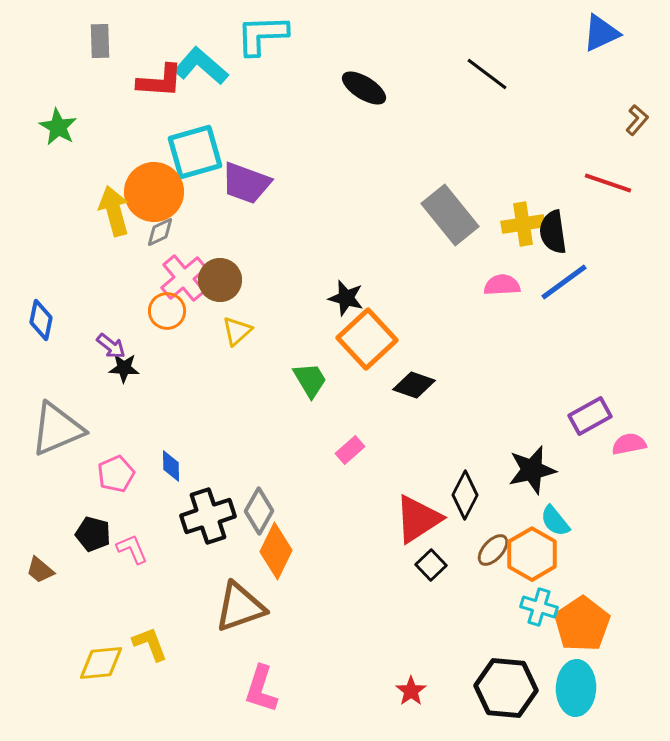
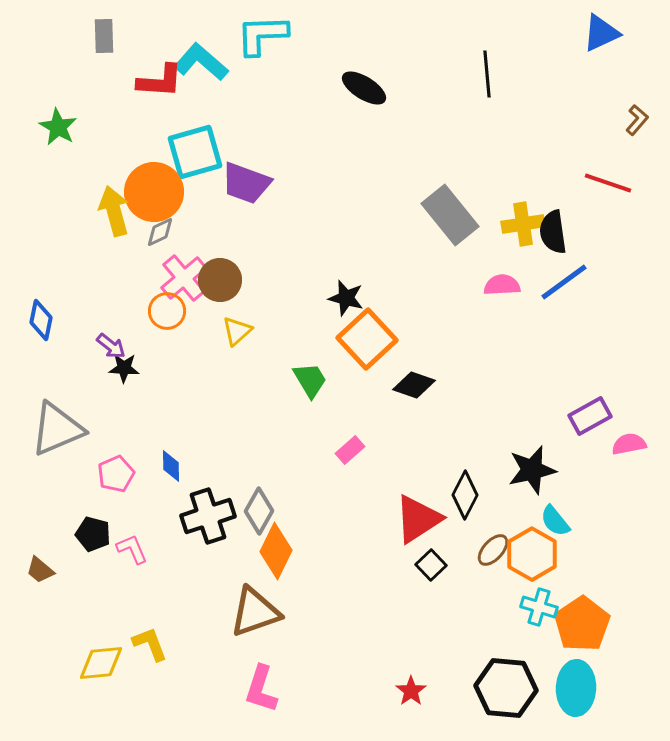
gray rectangle at (100, 41): moved 4 px right, 5 px up
cyan L-shape at (201, 66): moved 4 px up
black line at (487, 74): rotated 48 degrees clockwise
brown triangle at (240, 607): moved 15 px right, 5 px down
